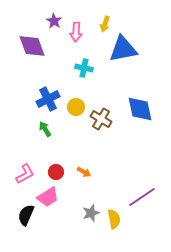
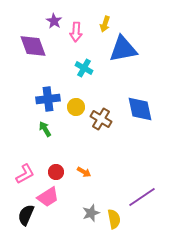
purple diamond: moved 1 px right
cyan cross: rotated 18 degrees clockwise
blue cross: rotated 20 degrees clockwise
